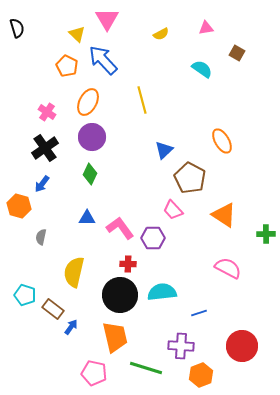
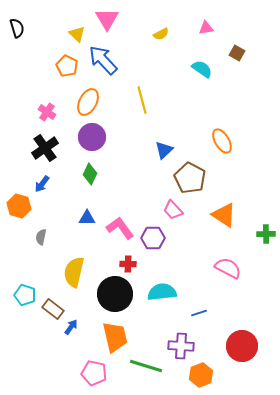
black circle at (120, 295): moved 5 px left, 1 px up
green line at (146, 368): moved 2 px up
